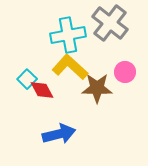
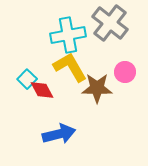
yellow L-shape: rotated 18 degrees clockwise
